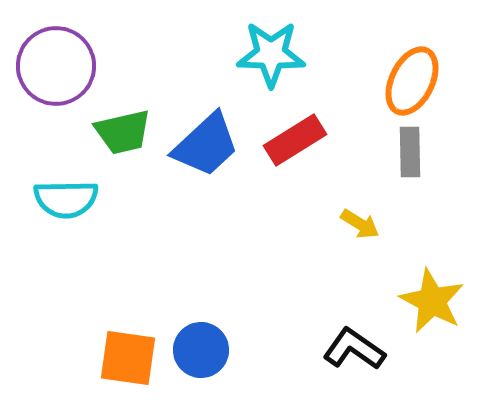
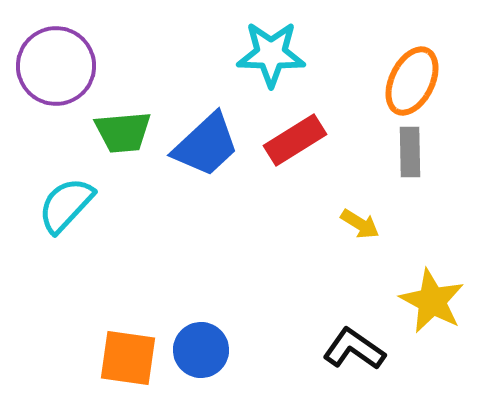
green trapezoid: rotated 8 degrees clockwise
cyan semicircle: moved 6 px down; rotated 134 degrees clockwise
